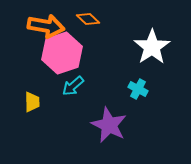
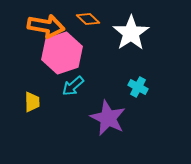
white star: moved 21 px left, 14 px up
cyan cross: moved 2 px up
purple star: moved 1 px left, 7 px up
